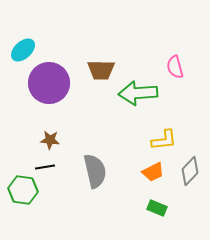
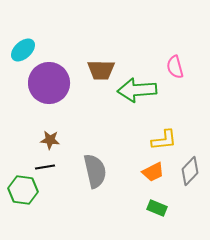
green arrow: moved 1 px left, 3 px up
